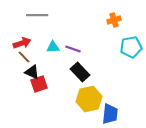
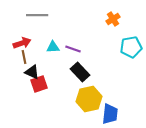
orange cross: moved 1 px left, 1 px up; rotated 16 degrees counterclockwise
brown line: rotated 32 degrees clockwise
